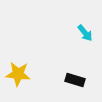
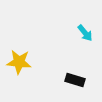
yellow star: moved 1 px right, 12 px up
